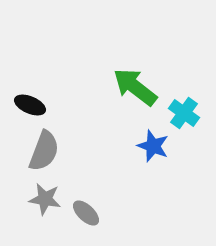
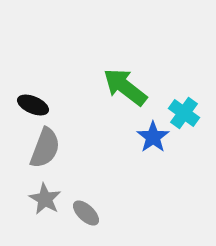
green arrow: moved 10 px left
black ellipse: moved 3 px right
blue star: moved 9 px up; rotated 16 degrees clockwise
gray semicircle: moved 1 px right, 3 px up
gray star: rotated 20 degrees clockwise
